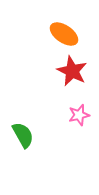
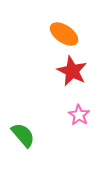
pink star: rotated 25 degrees counterclockwise
green semicircle: rotated 12 degrees counterclockwise
